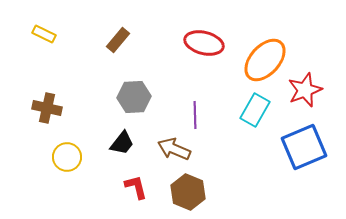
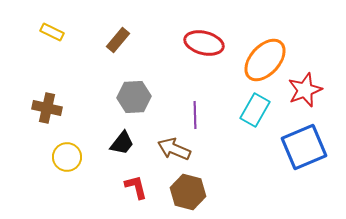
yellow rectangle: moved 8 px right, 2 px up
brown hexagon: rotated 8 degrees counterclockwise
